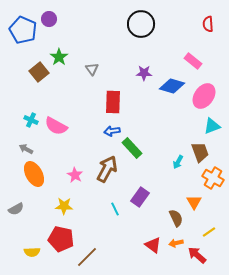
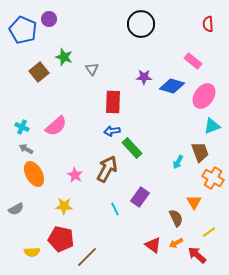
green star: moved 5 px right; rotated 18 degrees counterclockwise
purple star: moved 4 px down
cyan cross: moved 9 px left, 7 px down
pink semicircle: rotated 70 degrees counterclockwise
orange arrow: rotated 16 degrees counterclockwise
